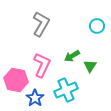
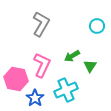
pink hexagon: moved 1 px up
